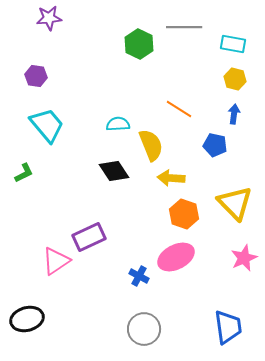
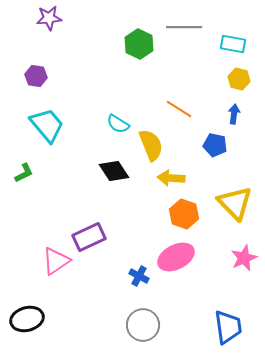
yellow hexagon: moved 4 px right
cyan semicircle: rotated 145 degrees counterclockwise
gray circle: moved 1 px left, 4 px up
